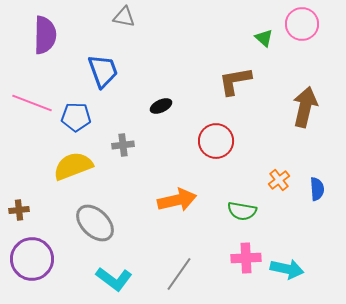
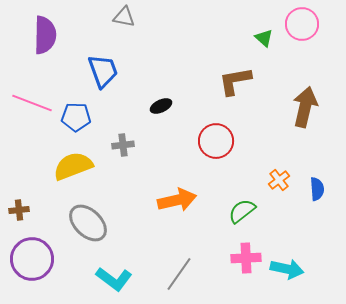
green semicircle: rotated 132 degrees clockwise
gray ellipse: moved 7 px left
